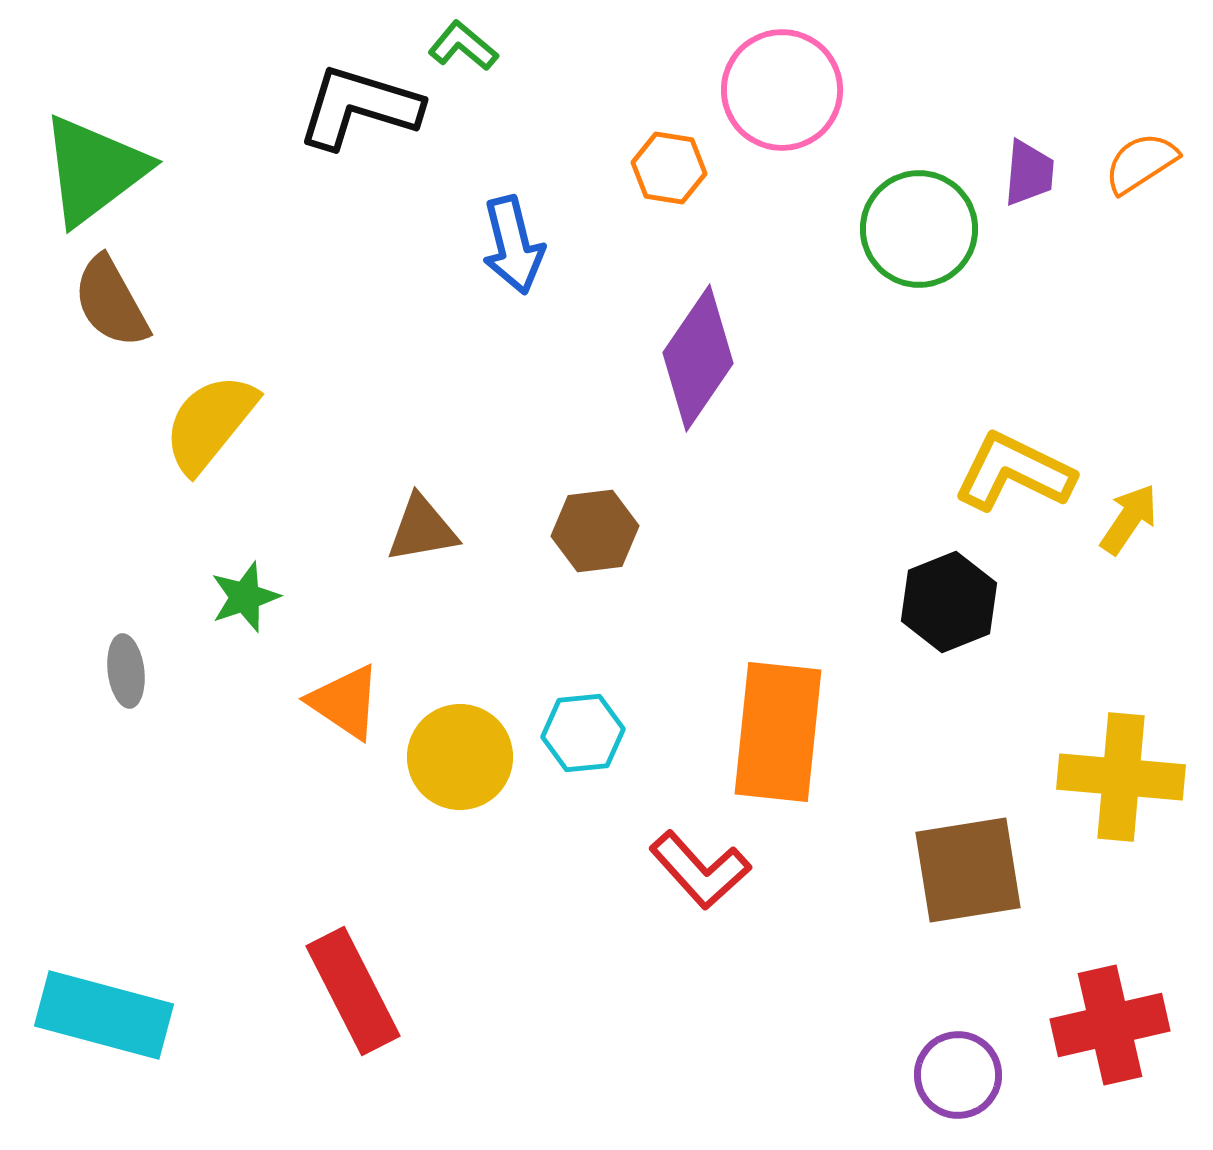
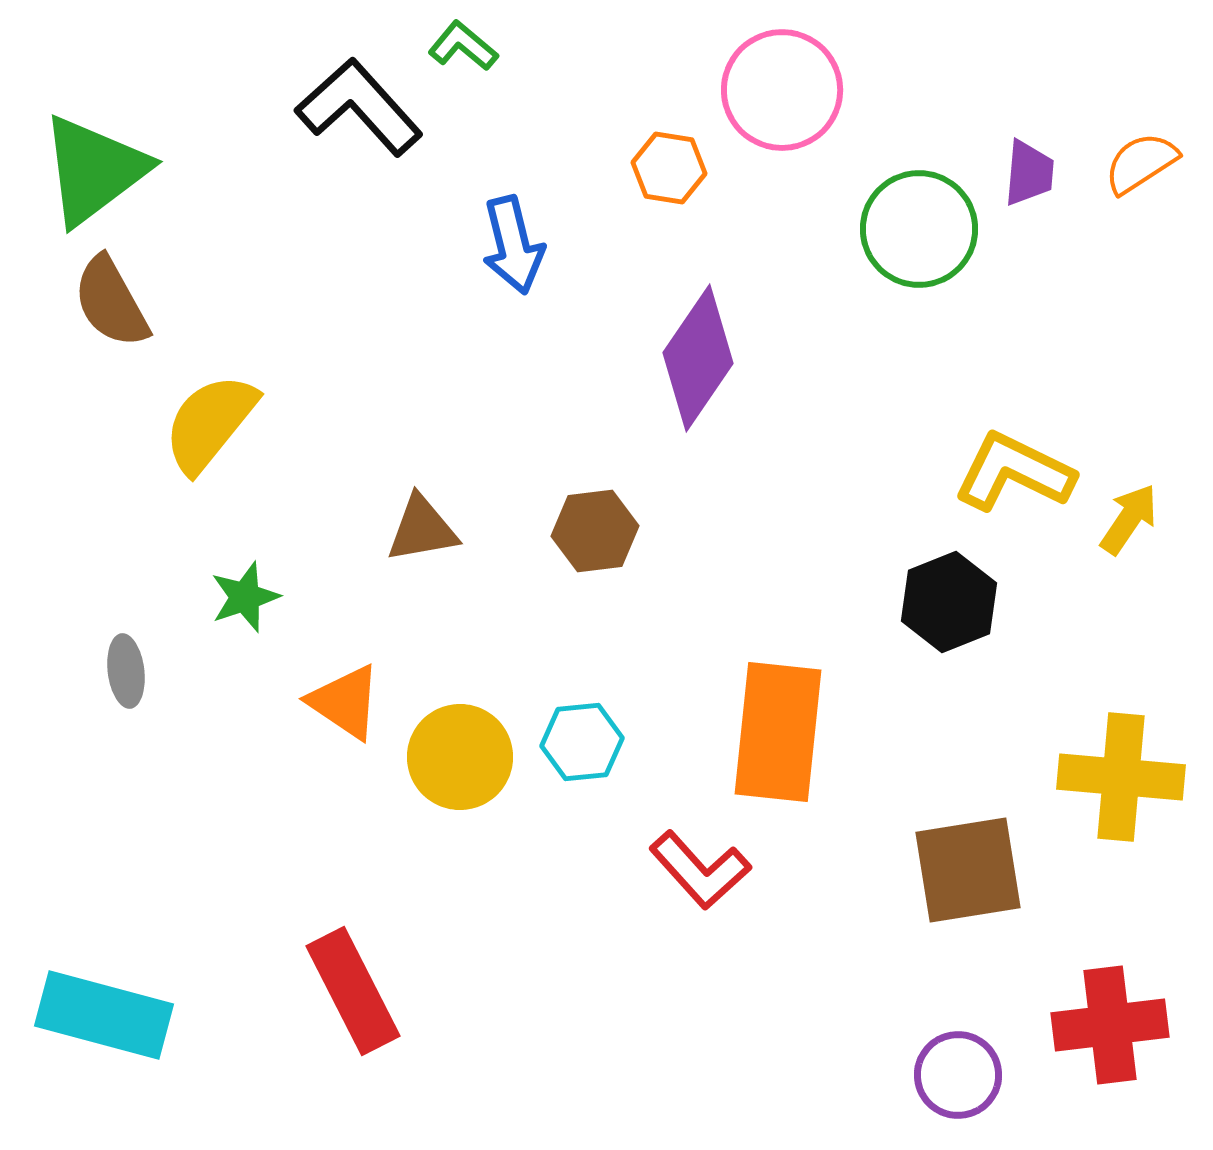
black L-shape: rotated 31 degrees clockwise
cyan hexagon: moved 1 px left, 9 px down
red cross: rotated 6 degrees clockwise
